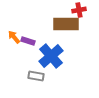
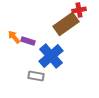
brown rectangle: rotated 35 degrees counterclockwise
